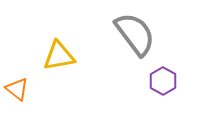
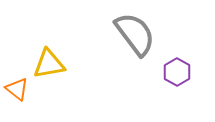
yellow triangle: moved 10 px left, 8 px down
purple hexagon: moved 14 px right, 9 px up
